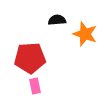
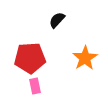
black semicircle: rotated 42 degrees counterclockwise
orange star: moved 24 px down; rotated 20 degrees clockwise
